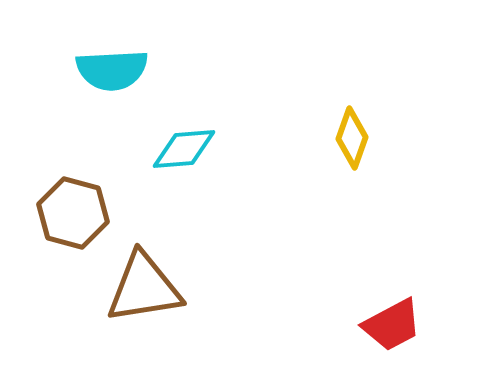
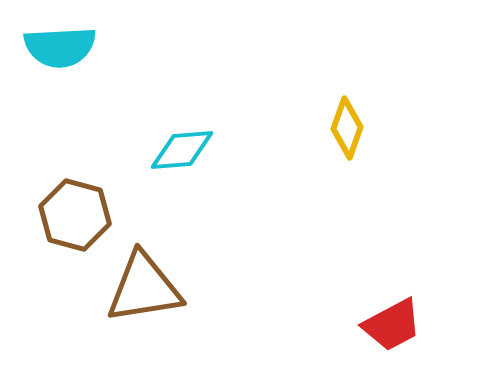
cyan semicircle: moved 52 px left, 23 px up
yellow diamond: moved 5 px left, 10 px up
cyan diamond: moved 2 px left, 1 px down
brown hexagon: moved 2 px right, 2 px down
